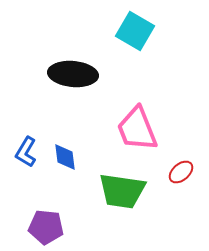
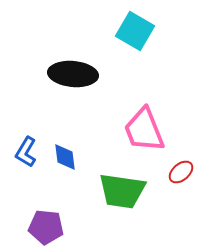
pink trapezoid: moved 7 px right, 1 px down
